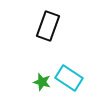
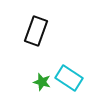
black rectangle: moved 12 px left, 5 px down
